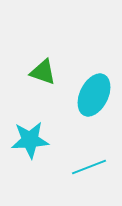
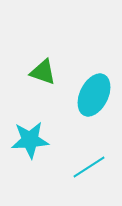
cyan line: rotated 12 degrees counterclockwise
